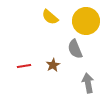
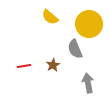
yellow circle: moved 3 px right, 3 px down
